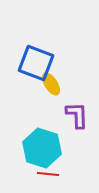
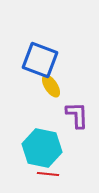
blue square: moved 4 px right, 3 px up
yellow ellipse: moved 2 px down
cyan hexagon: rotated 6 degrees counterclockwise
